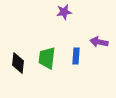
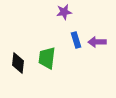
purple arrow: moved 2 px left; rotated 12 degrees counterclockwise
blue rectangle: moved 16 px up; rotated 21 degrees counterclockwise
